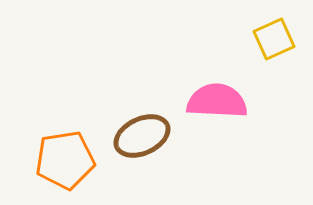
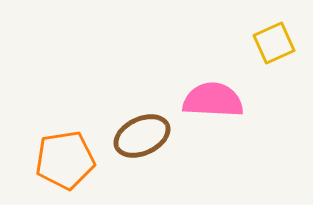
yellow square: moved 4 px down
pink semicircle: moved 4 px left, 1 px up
